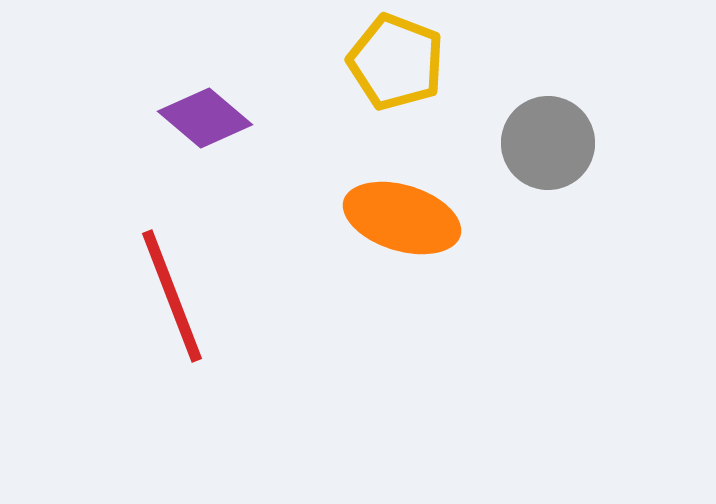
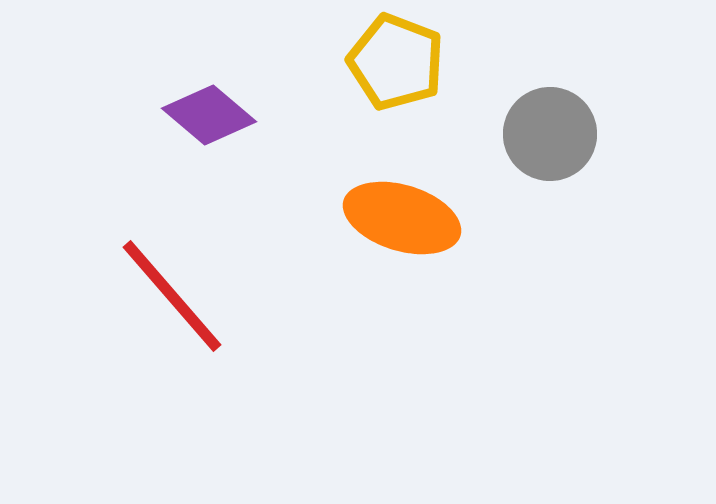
purple diamond: moved 4 px right, 3 px up
gray circle: moved 2 px right, 9 px up
red line: rotated 20 degrees counterclockwise
